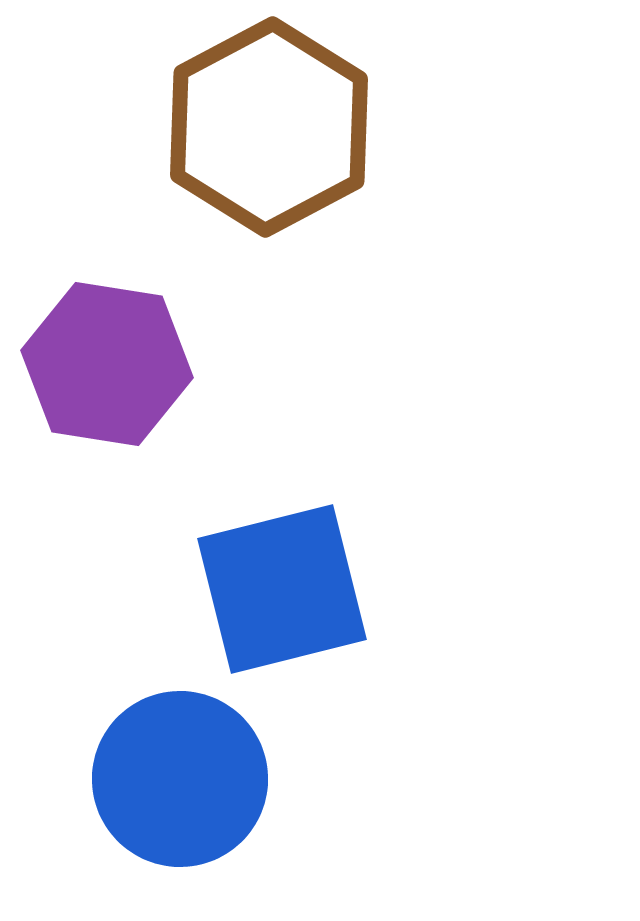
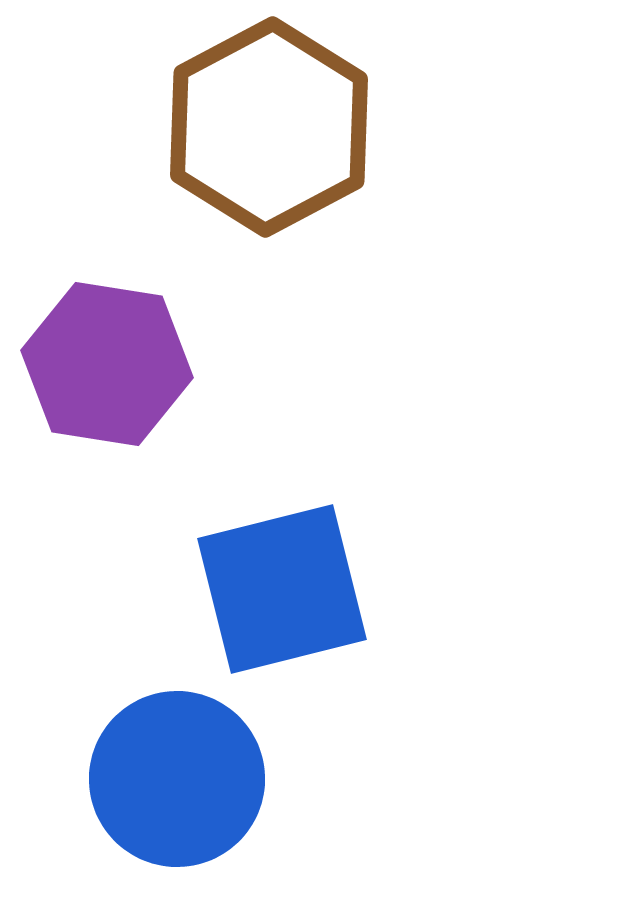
blue circle: moved 3 px left
